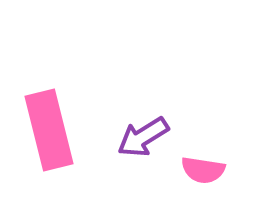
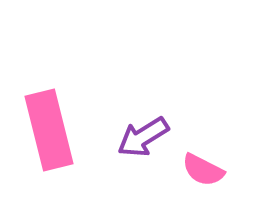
pink semicircle: rotated 18 degrees clockwise
